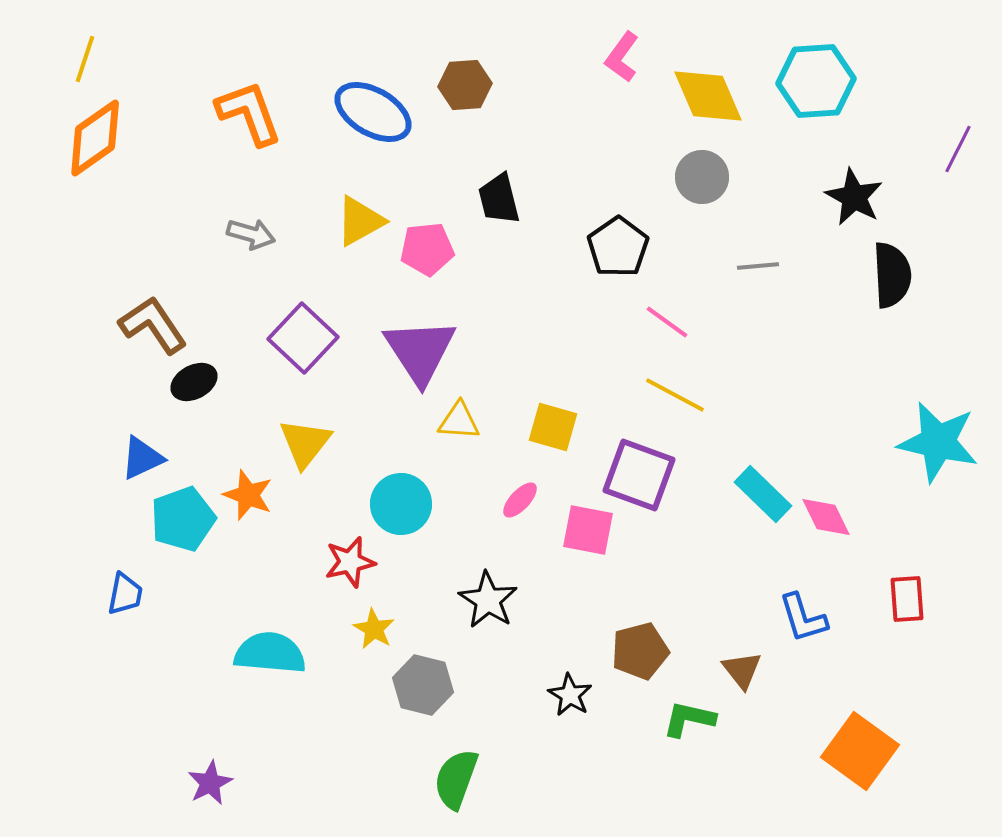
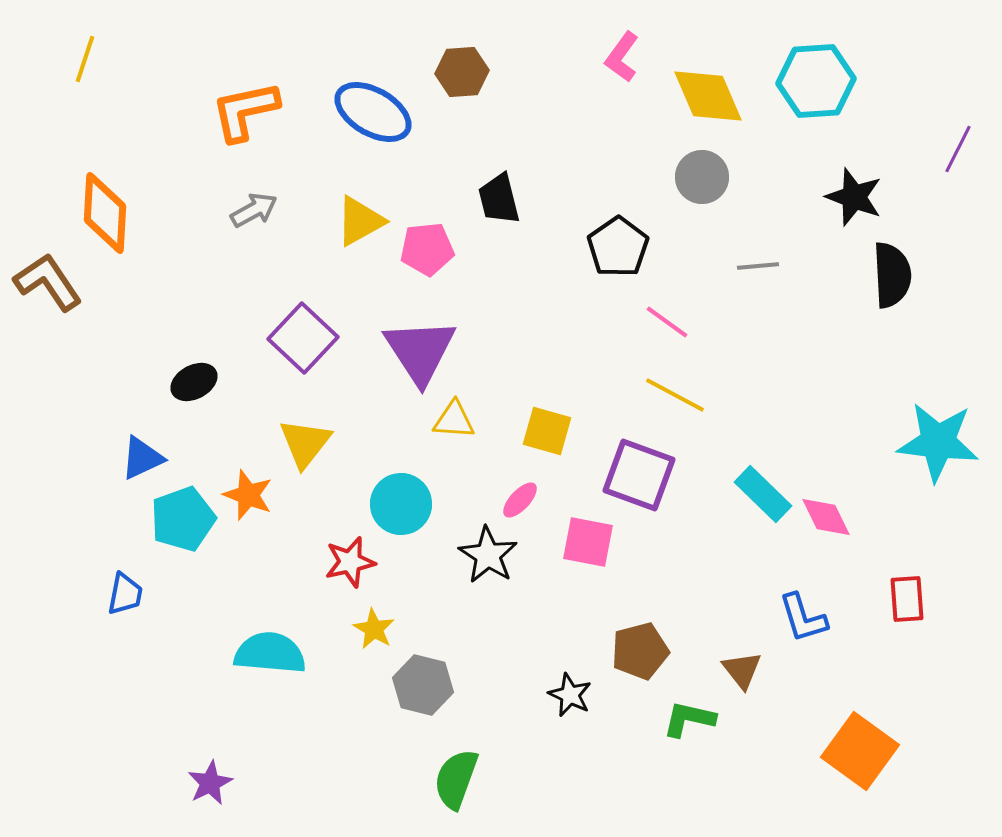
brown hexagon at (465, 85): moved 3 px left, 13 px up
orange L-shape at (249, 113): moved 4 px left, 2 px up; rotated 82 degrees counterclockwise
orange diamond at (95, 138): moved 10 px right, 75 px down; rotated 52 degrees counterclockwise
black star at (854, 197): rotated 8 degrees counterclockwise
gray arrow at (251, 234): moved 3 px right, 24 px up; rotated 45 degrees counterclockwise
brown L-shape at (153, 325): moved 105 px left, 43 px up
yellow triangle at (459, 421): moved 5 px left, 1 px up
yellow square at (553, 427): moved 6 px left, 4 px down
cyan star at (938, 442): rotated 6 degrees counterclockwise
pink square at (588, 530): moved 12 px down
black star at (488, 600): moved 45 px up
black star at (570, 695): rotated 6 degrees counterclockwise
